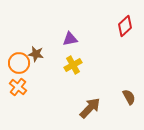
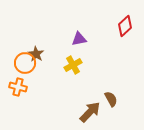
purple triangle: moved 9 px right
brown star: rotated 21 degrees clockwise
orange circle: moved 6 px right
orange cross: rotated 24 degrees counterclockwise
brown semicircle: moved 18 px left, 2 px down
brown arrow: moved 4 px down
